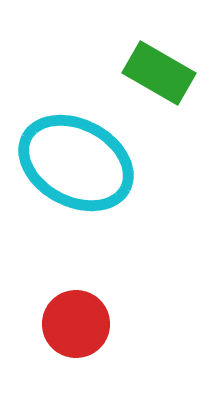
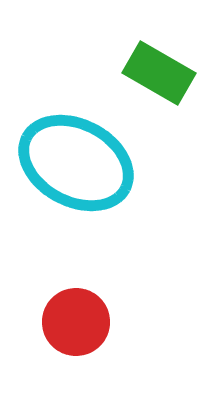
red circle: moved 2 px up
